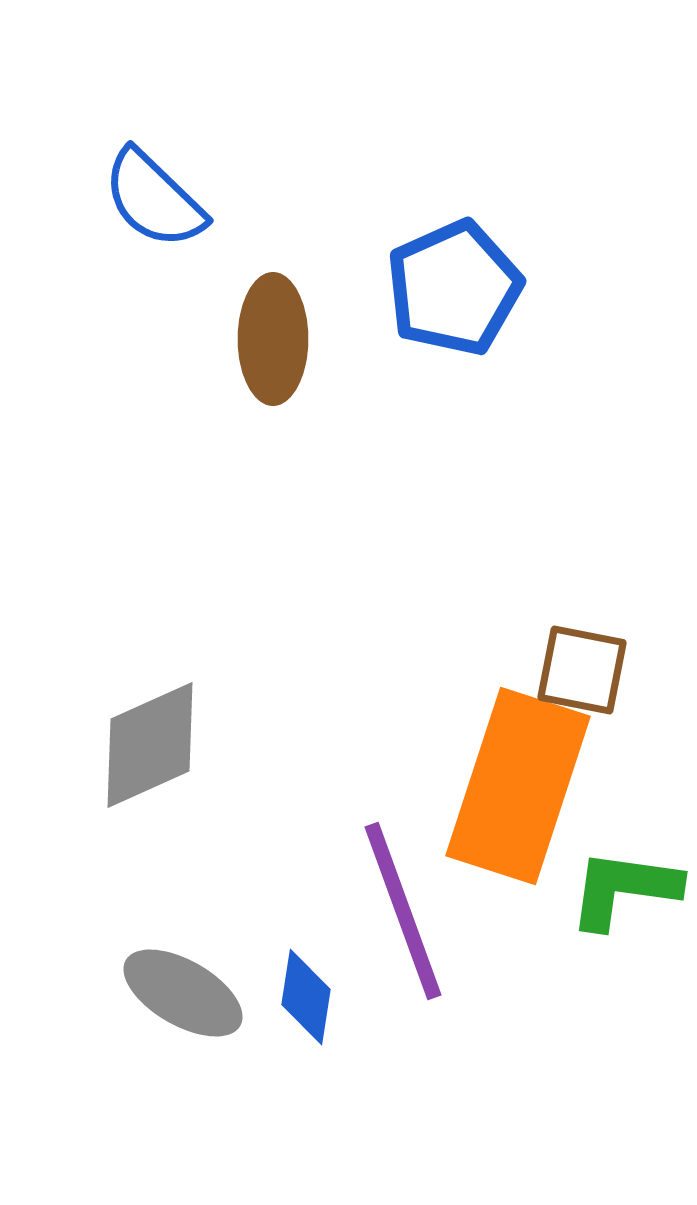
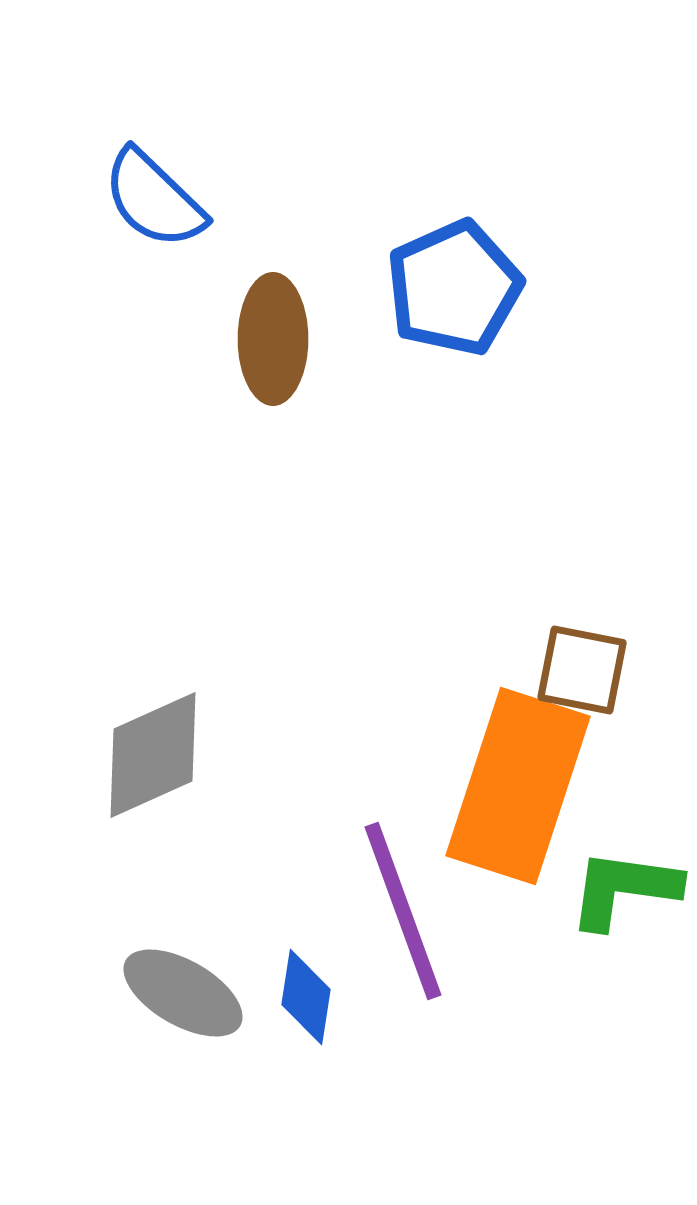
gray diamond: moved 3 px right, 10 px down
